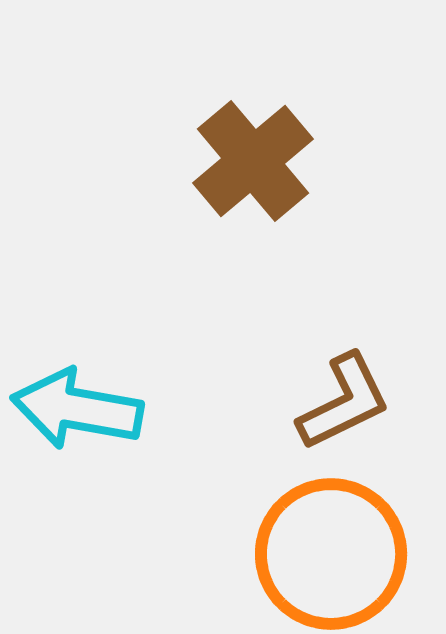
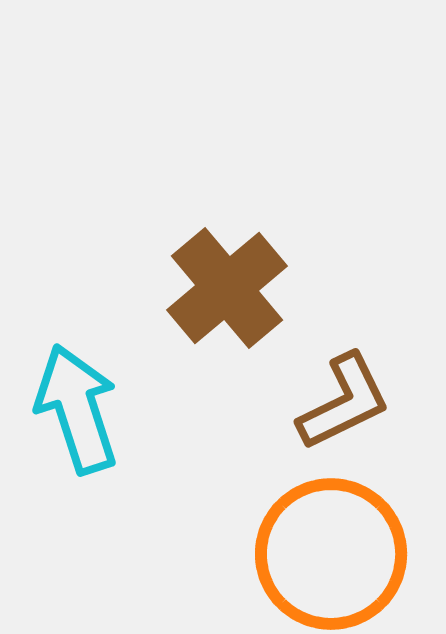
brown cross: moved 26 px left, 127 px down
cyan arrow: rotated 62 degrees clockwise
